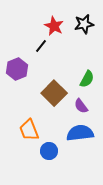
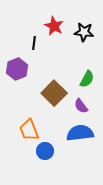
black star: moved 8 px down; rotated 18 degrees clockwise
black line: moved 7 px left, 3 px up; rotated 32 degrees counterclockwise
blue circle: moved 4 px left
